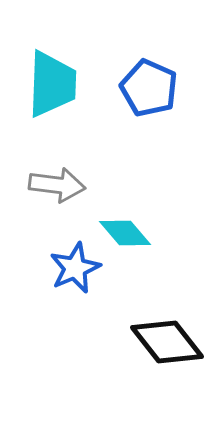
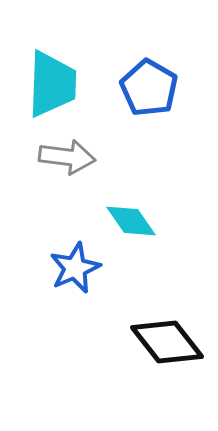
blue pentagon: rotated 6 degrees clockwise
gray arrow: moved 10 px right, 28 px up
cyan diamond: moved 6 px right, 12 px up; rotated 6 degrees clockwise
